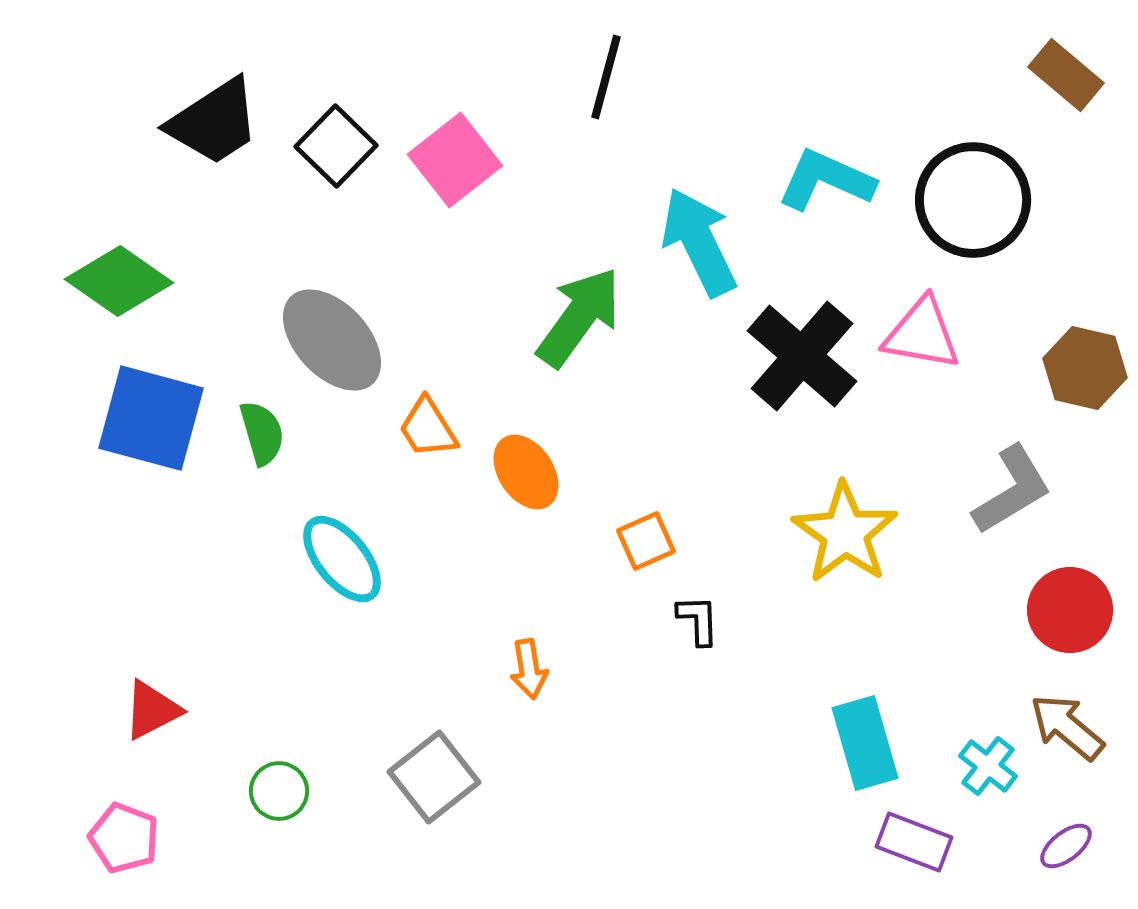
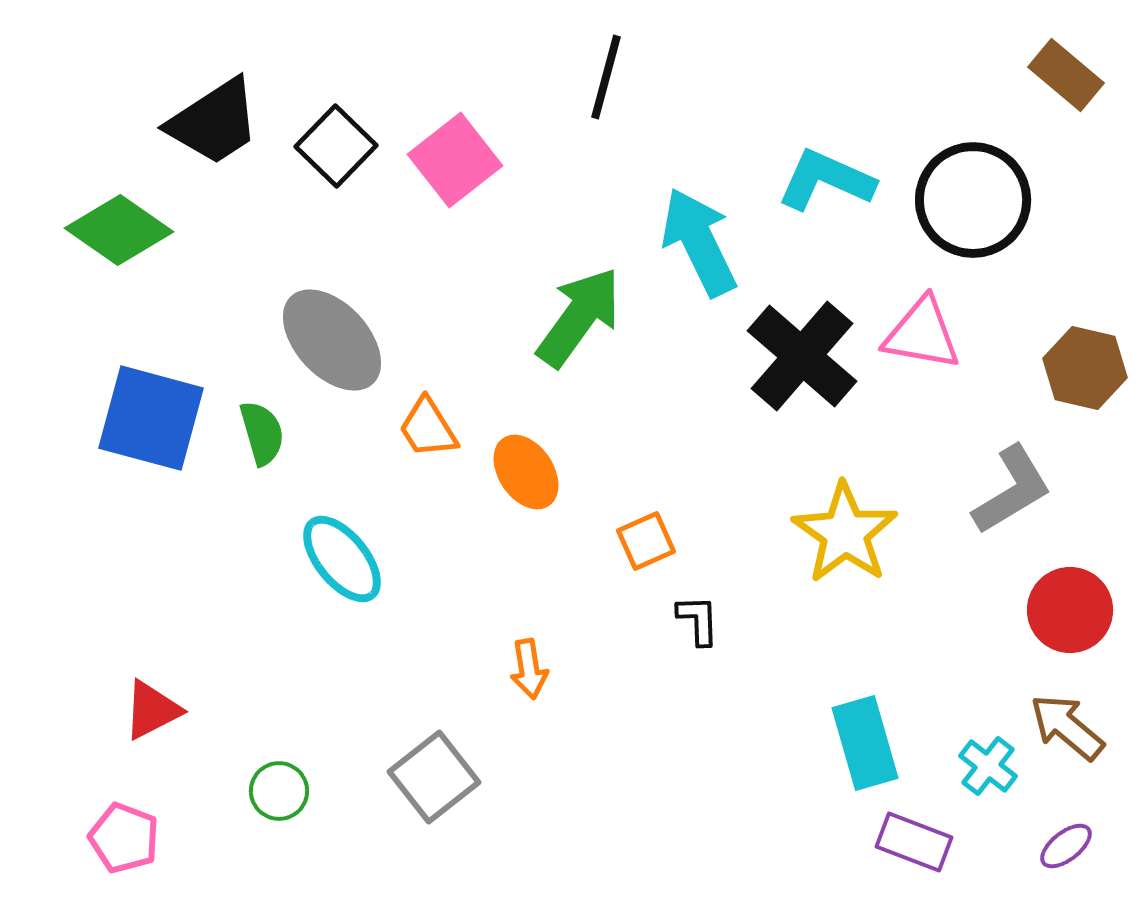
green diamond: moved 51 px up
